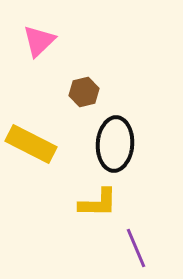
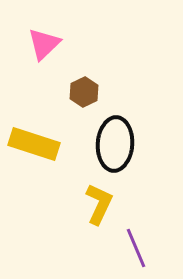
pink triangle: moved 5 px right, 3 px down
brown hexagon: rotated 12 degrees counterclockwise
yellow rectangle: moved 3 px right; rotated 9 degrees counterclockwise
yellow L-shape: moved 1 px right, 1 px down; rotated 66 degrees counterclockwise
